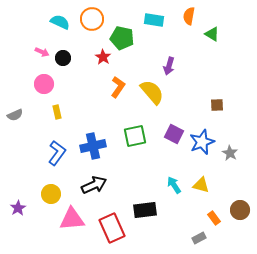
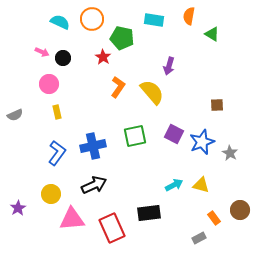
pink circle: moved 5 px right
cyan arrow: rotated 96 degrees clockwise
black rectangle: moved 4 px right, 3 px down
